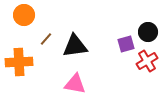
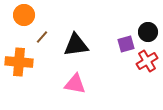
brown line: moved 4 px left, 2 px up
black triangle: moved 1 px right, 1 px up
orange cross: rotated 8 degrees clockwise
